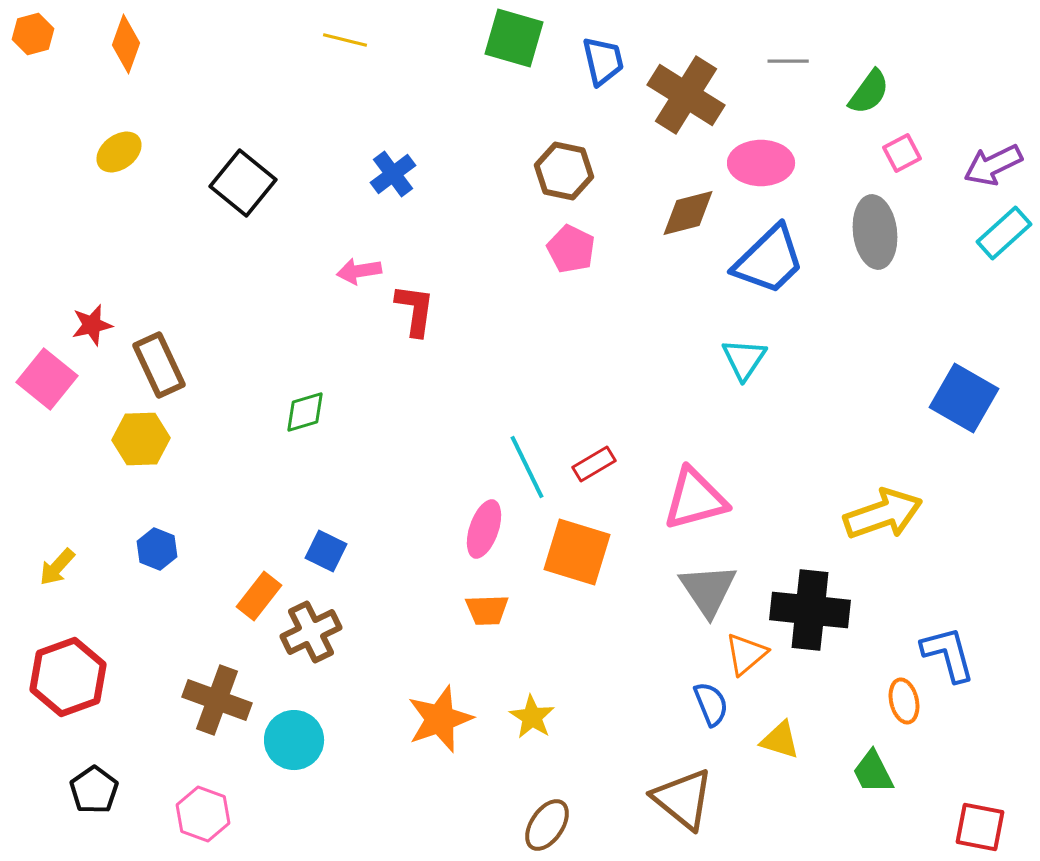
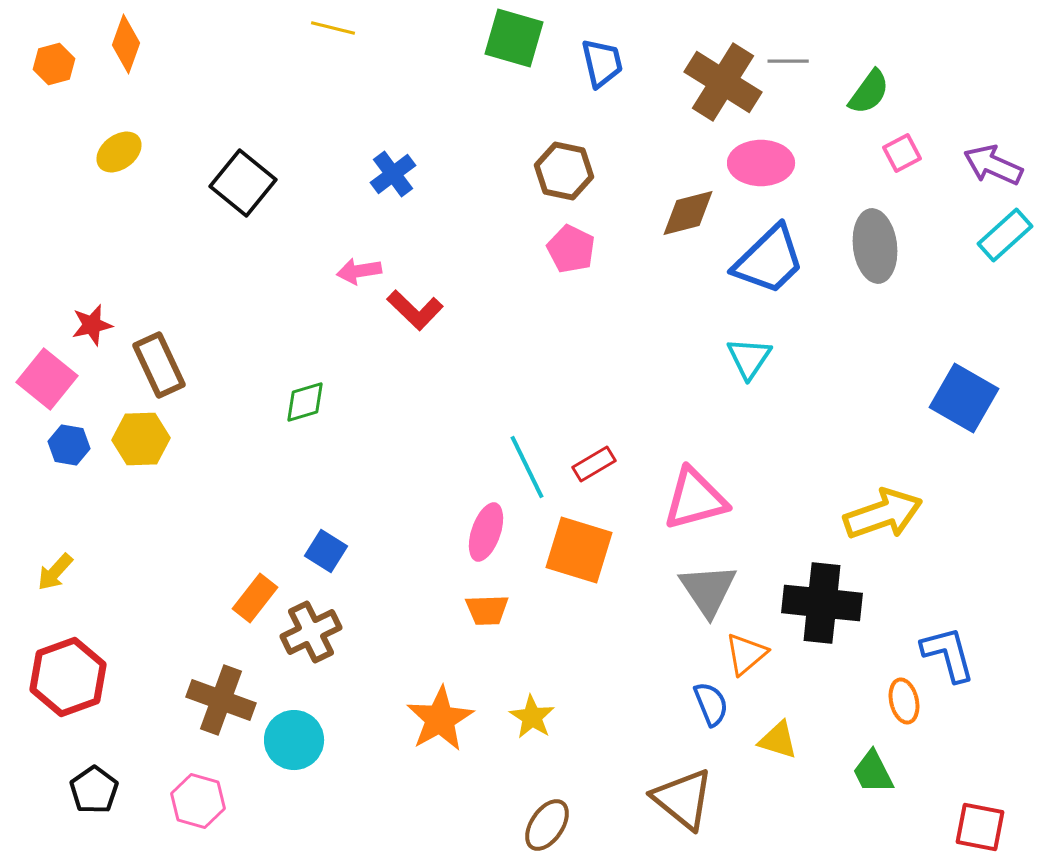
orange hexagon at (33, 34): moved 21 px right, 30 px down
yellow line at (345, 40): moved 12 px left, 12 px up
blue trapezoid at (603, 61): moved 1 px left, 2 px down
brown cross at (686, 95): moved 37 px right, 13 px up
purple arrow at (993, 165): rotated 50 degrees clockwise
gray ellipse at (875, 232): moved 14 px down
cyan rectangle at (1004, 233): moved 1 px right, 2 px down
red L-shape at (415, 310): rotated 126 degrees clockwise
cyan triangle at (744, 359): moved 5 px right, 1 px up
green diamond at (305, 412): moved 10 px up
pink ellipse at (484, 529): moved 2 px right, 3 px down
blue hexagon at (157, 549): moved 88 px left, 104 px up; rotated 12 degrees counterclockwise
blue square at (326, 551): rotated 6 degrees clockwise
orange square at (577, 552): moved 2 px right, 2 px up
yellow arrow at (57, 567): moved 2 px left, 5 px down
orange rectangle at (259, 596): moved 4 px left, 2 px down
black cross at (810, 610): moved 12 px right, 7 px up
brown cross at (217, 700): moved 4 px right
orange star at (440, 719): rotated 10 degrees counterclockwise
yellow triangle at (780, 740): moved 2 px left
pink hexagon at (203, 814): moved 5 px left, 13 px up; rotated 4 degrees counterclockwise
